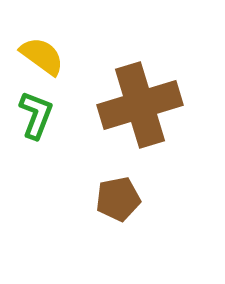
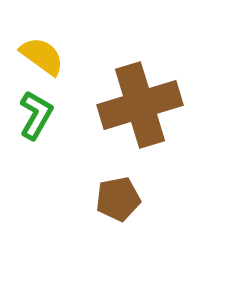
green L-shape: rotated 9 degrees clockwise
